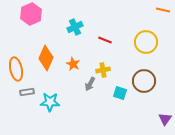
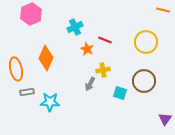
orange star: moved 14 px right, 15 px up
